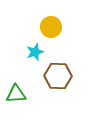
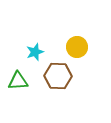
yellow circle: moved 26 px right, 20 px down
green triangle: moved 2 px right, 13 px up
